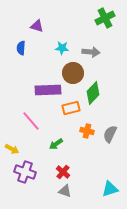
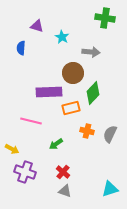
green cross: rotated 36 degrees clockwise
cyan star: moved 11 px up; rotated 24 degrees clockwise
purple rectangle: moved 1 px right, 2 px down
pink line: rotated 35 degrees counterclockwise
